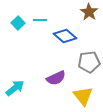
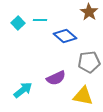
cyan arrow: moved 8 px right, 2 px down
yellow triangle: rotated 40 degrees counterclockwise
